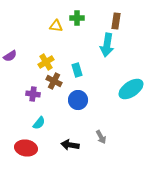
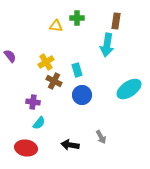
purple semicircle: rotated 96 degrees counterclockwise
cyan ellipse: moved 2 px left
purple cross: moved 8 px down
blue circle: moved 4 px right, 5 px up
